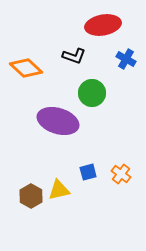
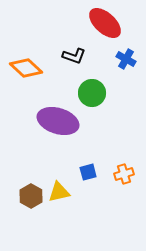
red ellipse: moved 2 px right, 2 px up; rotated 52 degrees clockwise
orange cross: moved 3 px right; rotated 36 degrees clockwise
yellow triangle: moved 2 px down
